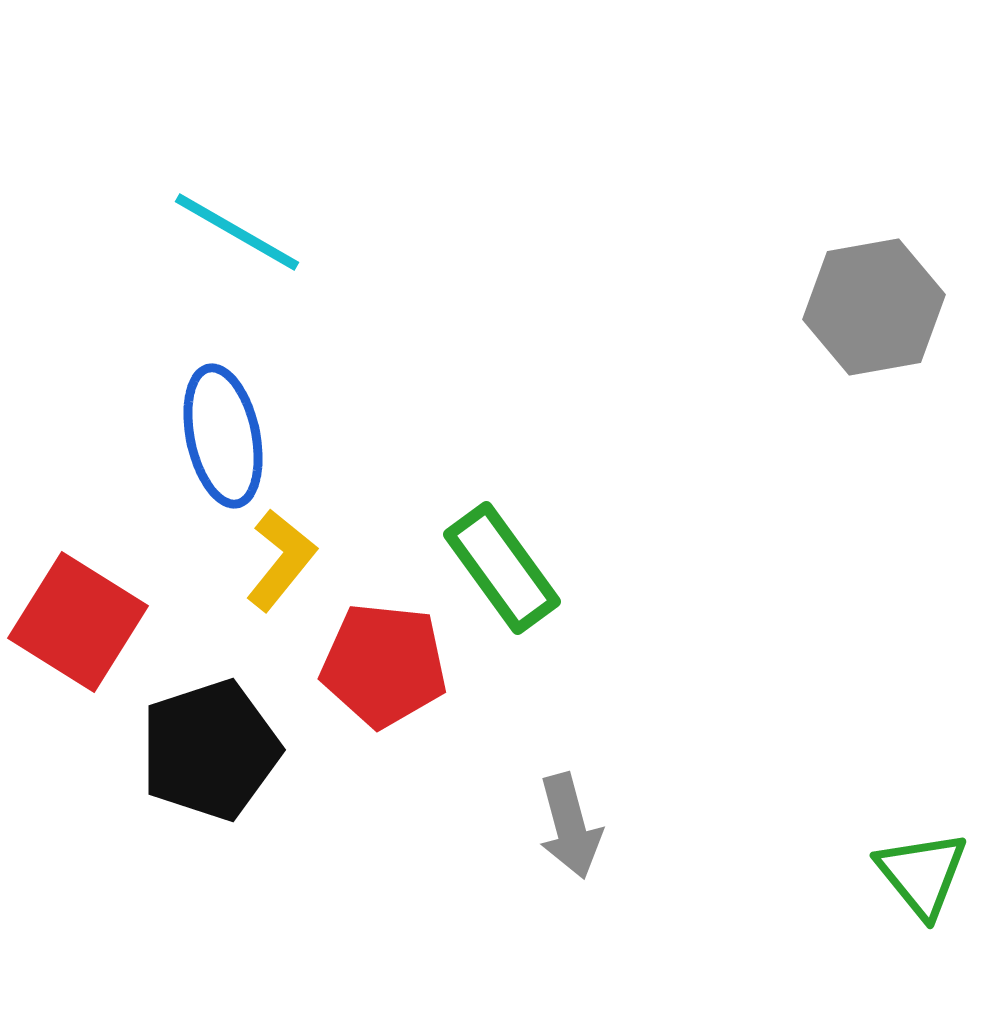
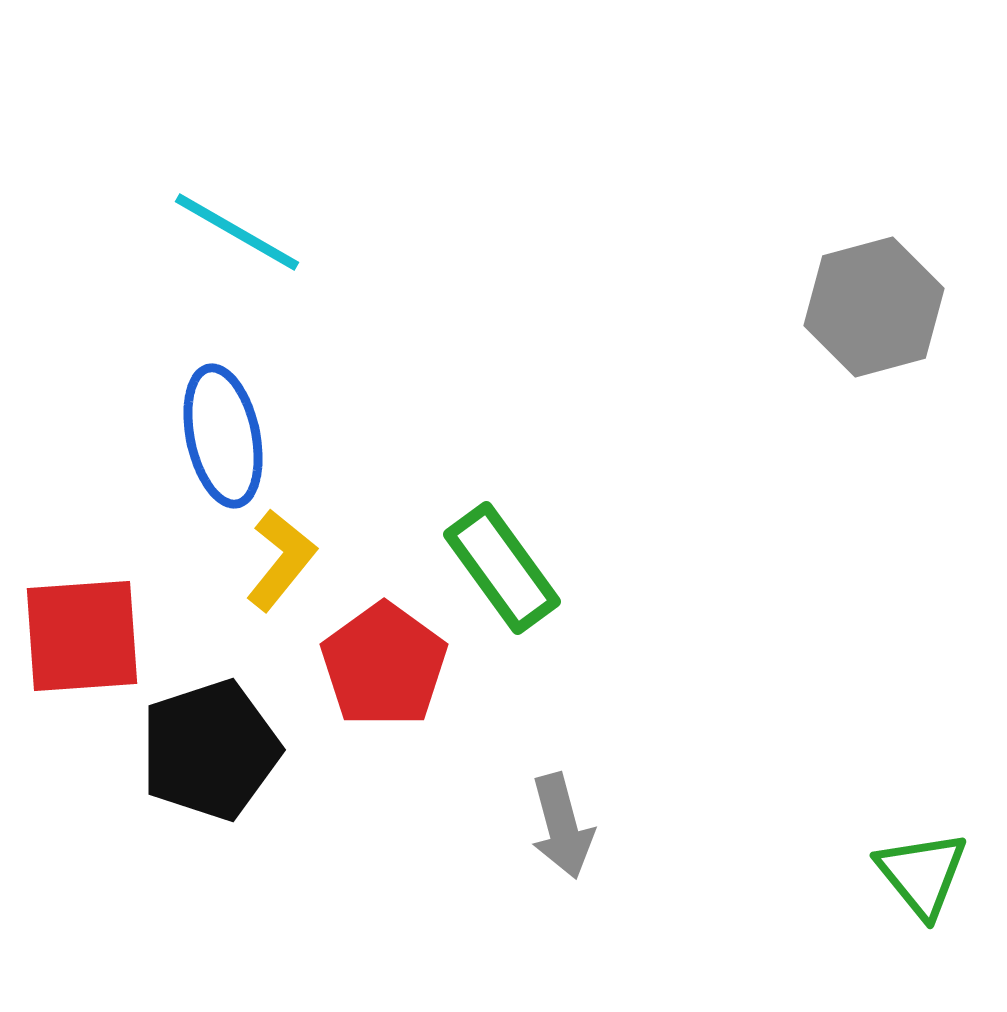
gray hexagon: rotated 5 degrees counterclockwise
red square: moved 4 px right, 14 px down; rotated 36 degrees counterclockwise
red pentagon: rotated 30 degrees clockwise
gray arrow: moved 8 px left
